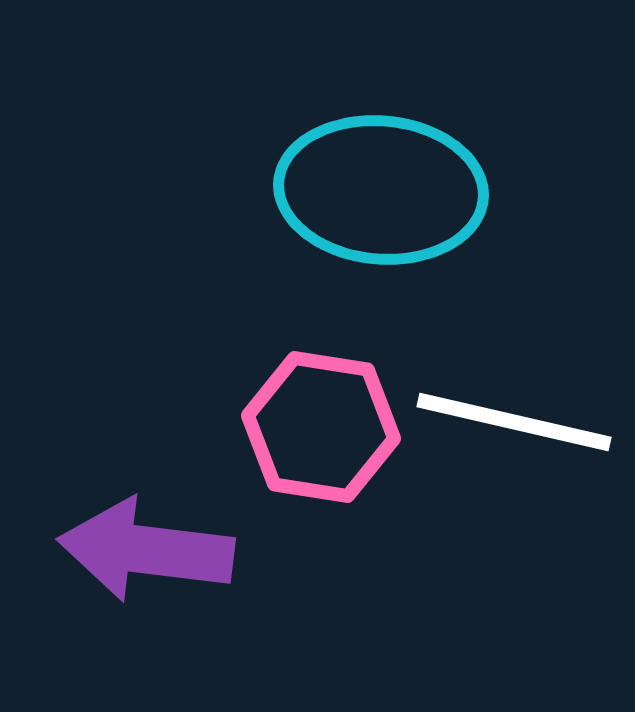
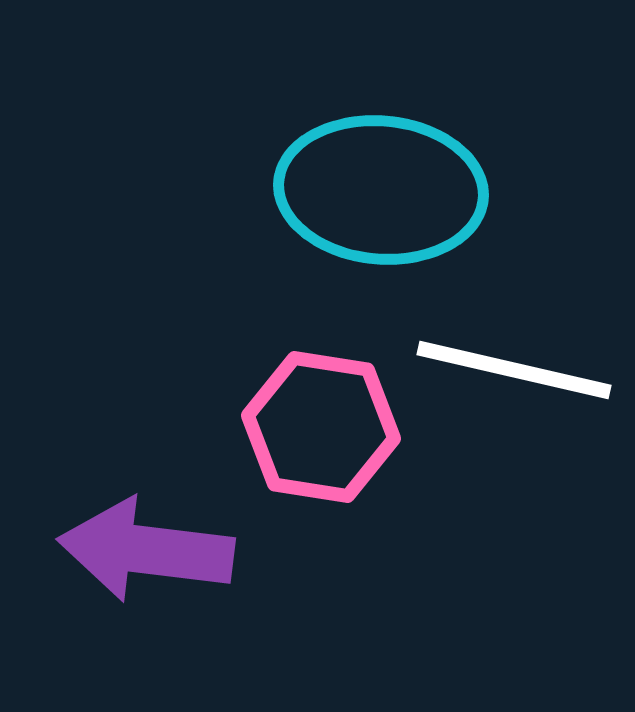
white line: moved 52 px up
